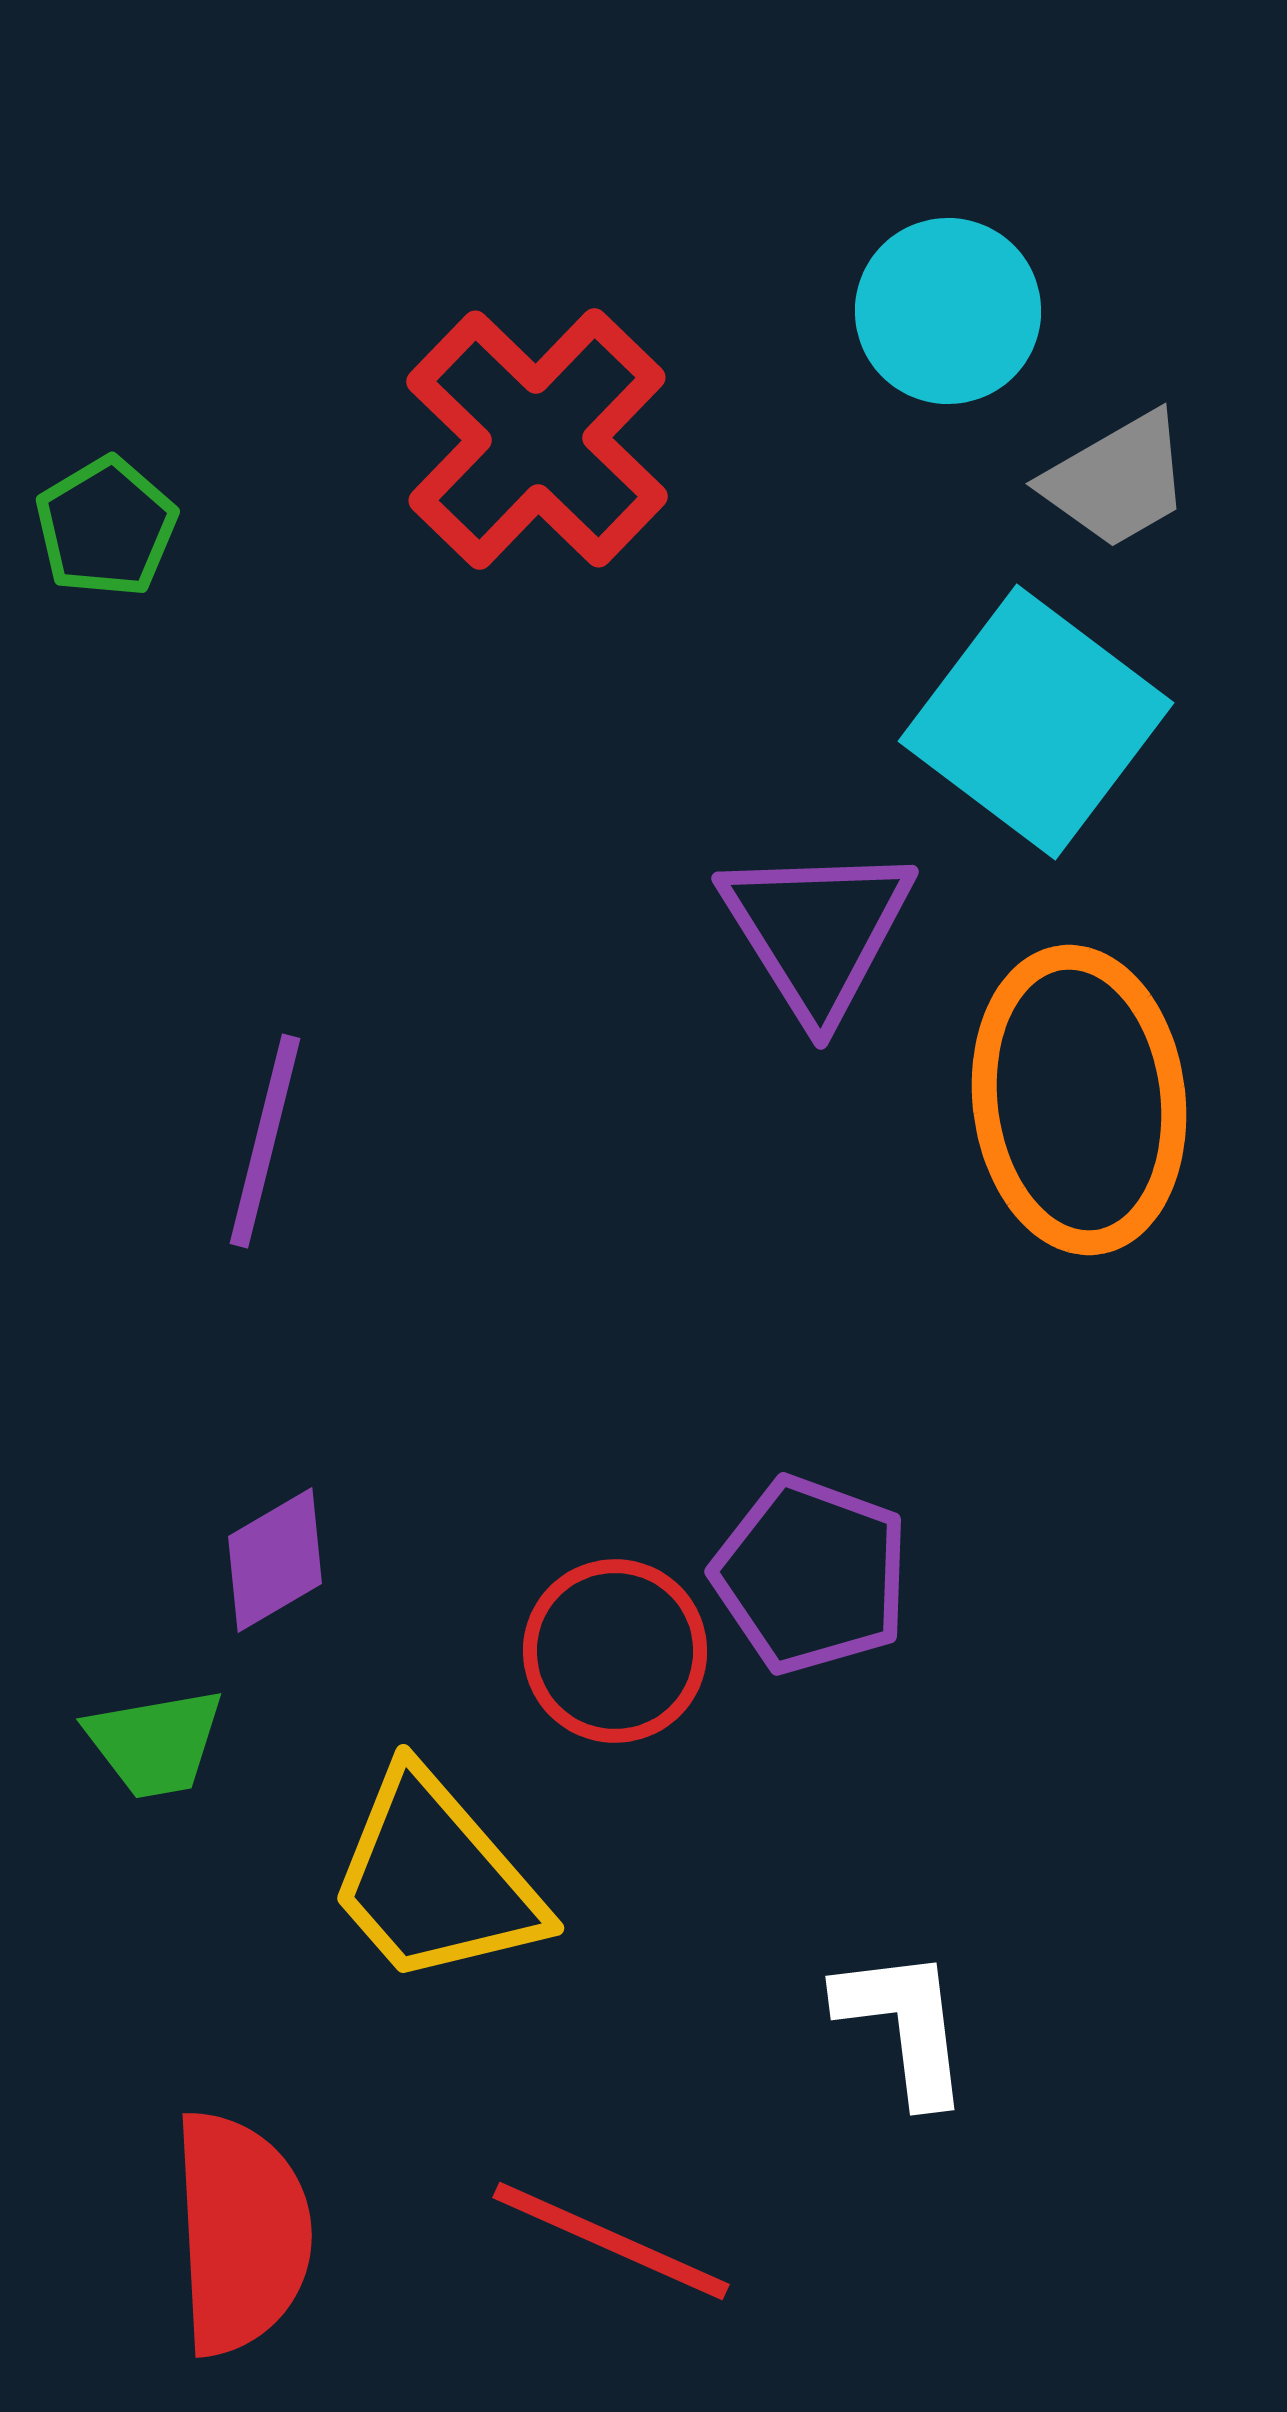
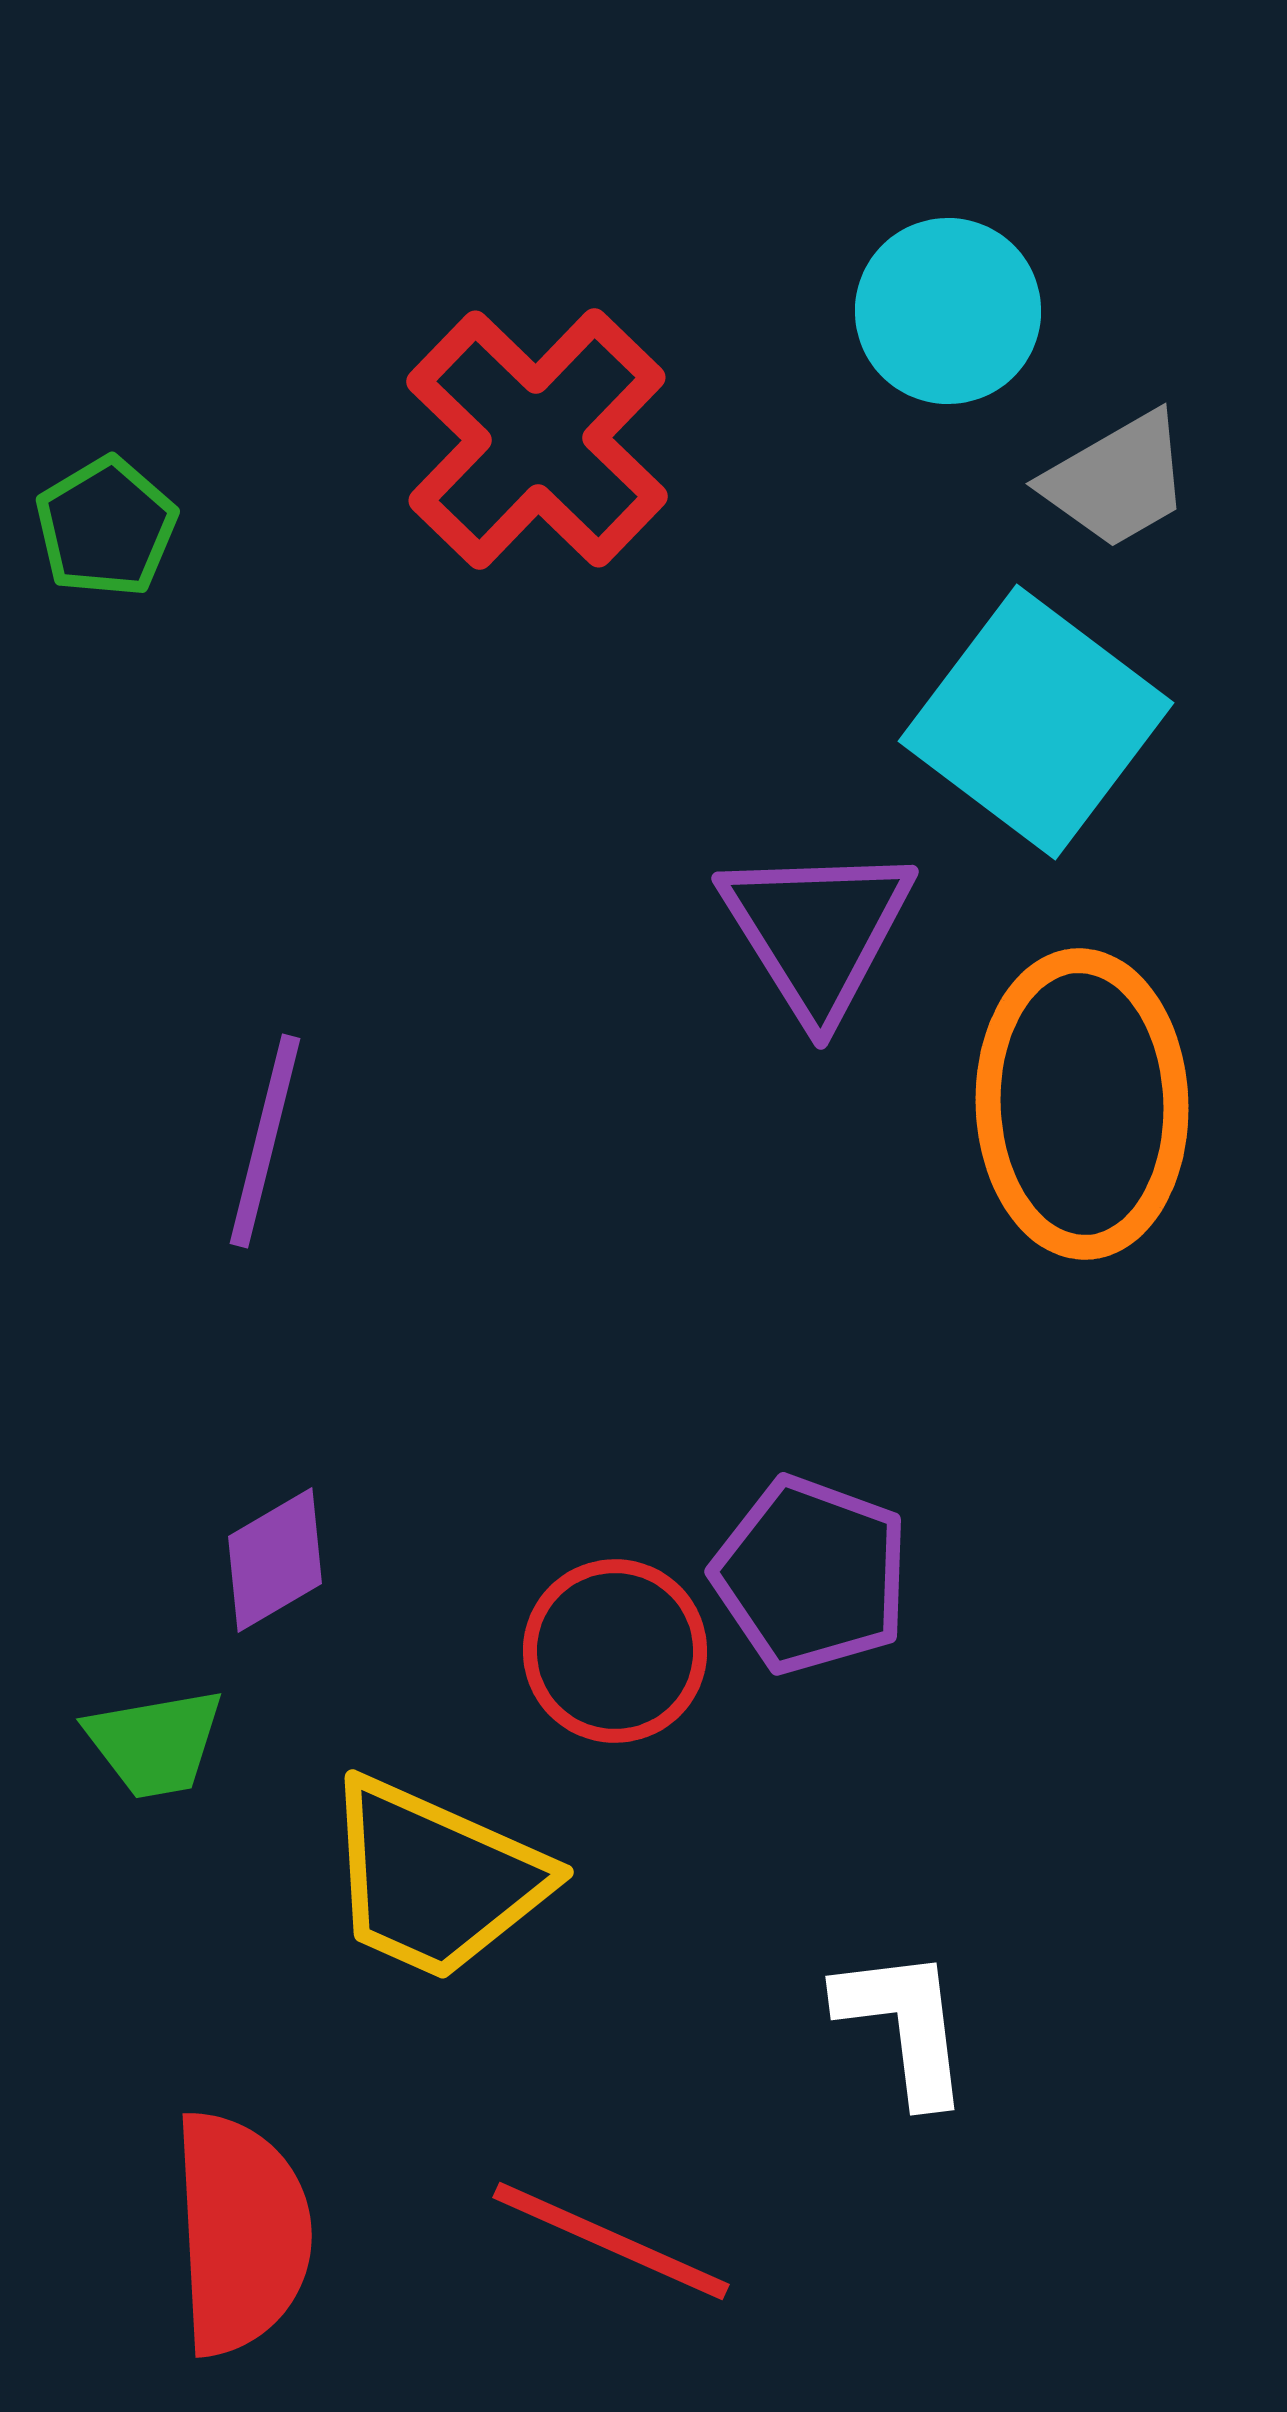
orange ellipse: moved 3 px right, 4 px down; rotated 5 degrees clockwise
yellow trapezoid: rotated 25 degrees counterclockwise
